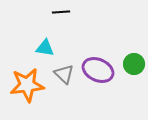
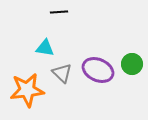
black line: moved 2 px left
green circle: moved 2 px left
gray triangle: moved 2 px left, 1 px up
orange star: moved 5 px down
